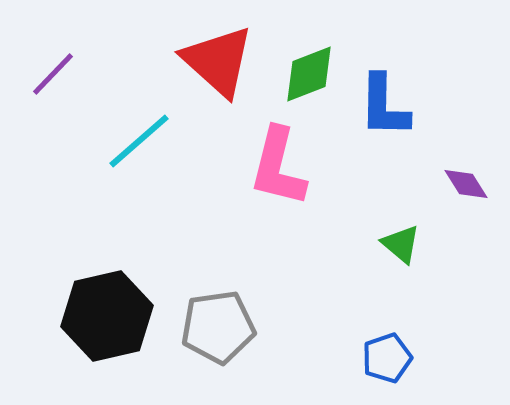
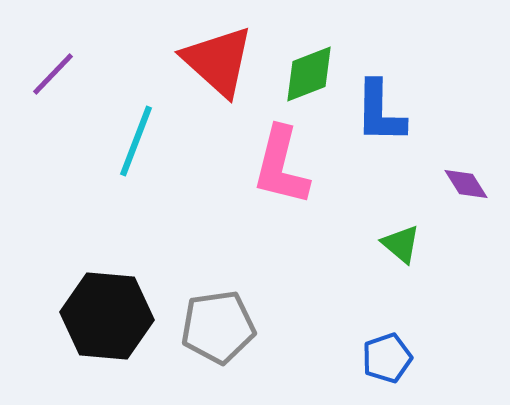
blue L-shape: moved 4 px left, 6 px down
cyan line: moved 3 px left; rotated 28 degrees counterclockwise
pink L-shape: moved 3 px right, 1 px up
black hexagon: rotated 18 degrees clockwise
